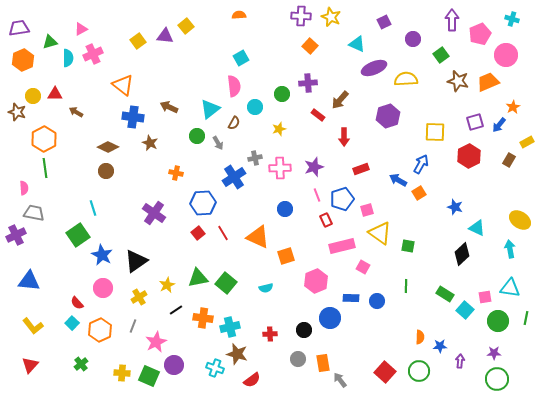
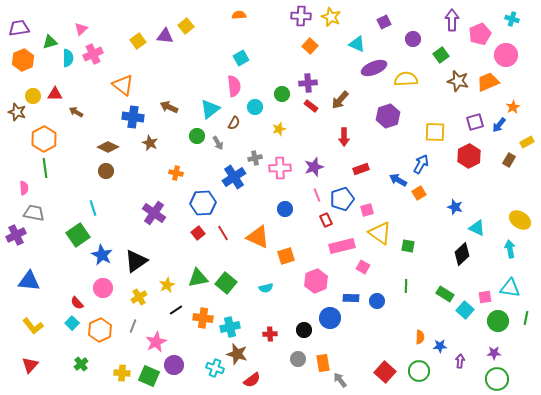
pink triangle at (81, 29): rotated 16 degrees counterclockwise
red rectangle at (318, 115): moved 7 px left, 9 px up
